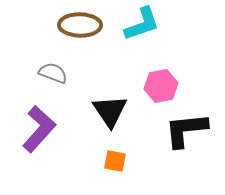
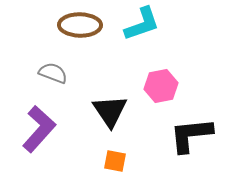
black L-shape: moved 5 px right, 5 px down
